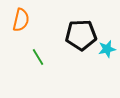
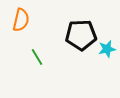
green line: moved 1 px left
